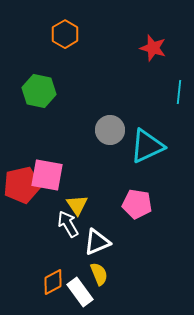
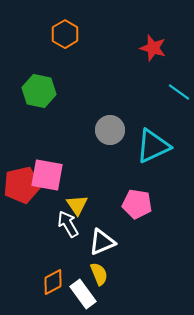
cyan line: rotated 60 degrees counterclockwise
cyan triangle: moved 6 px right
white triangle: moved 5 px right
white rectangle: moved 3 px right, 2 px down
